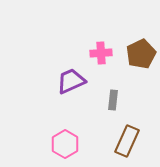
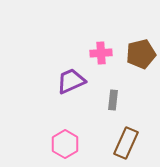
brown pentagon: rotated 12 degrees clockwise
brown rectangle: moved 1 px left, 2 px down
